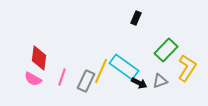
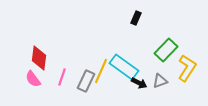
pink semicircle: rotated 24 degrees clockwise
